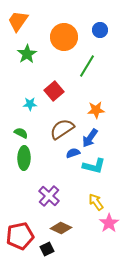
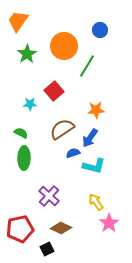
orange circle: moved 9 px down
red pentagon: moved 7 px up
